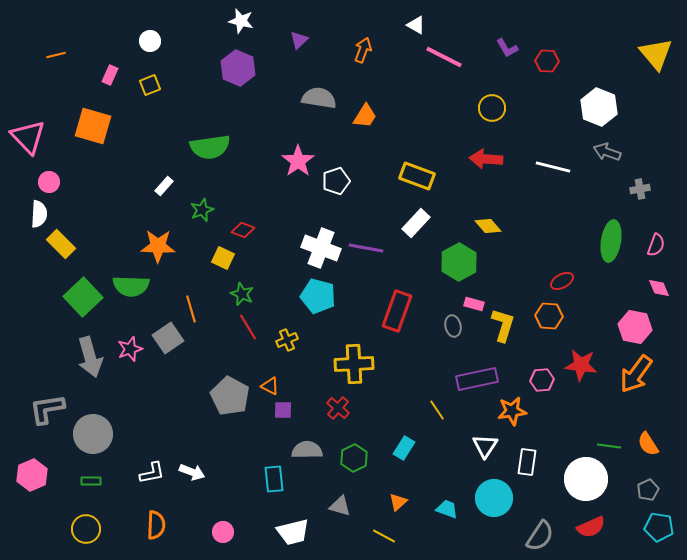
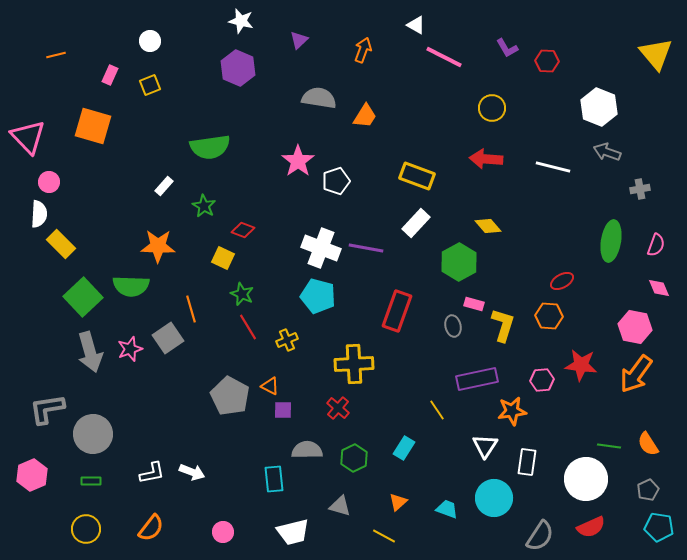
green star at (202, 210): moved 2 px right, 4 px up; rotated 20 degrees counterclockwise
gray arrow at (90, 357): moved 5 px up
orange semicircle at (156, 525): moved 5 px left, 3 px down; rotated 36 degrees clockwise
